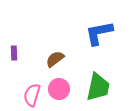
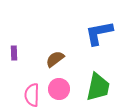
pink semicircle: rotated 15 degrees counterclockwise
